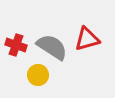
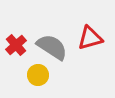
red triangle: moved 3 px right, 1 px up
red cross: rotated 30 degrees clockwise
